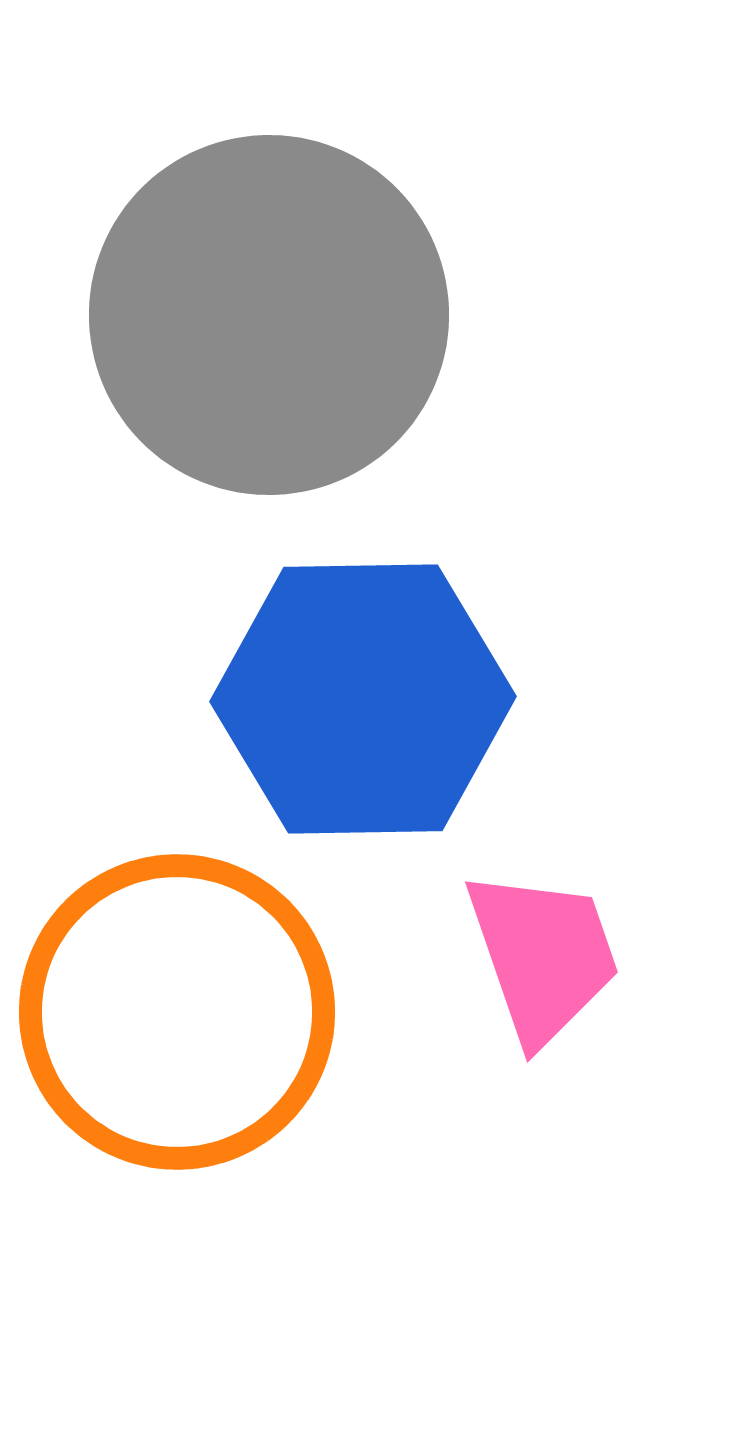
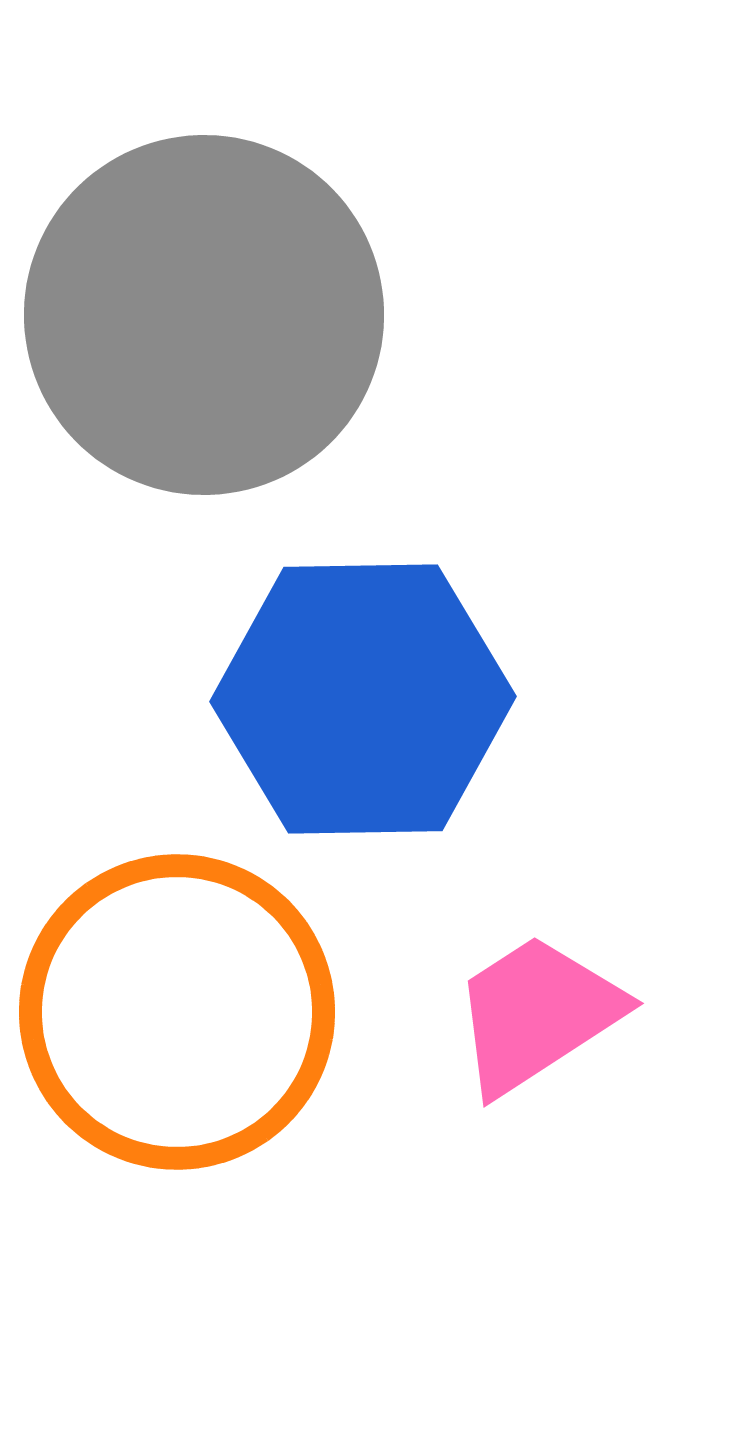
gray circle: moved 65 px left
pink trapezoid: moved 6 px left, 58 px down; rotated 104 degrees counterclockwise
